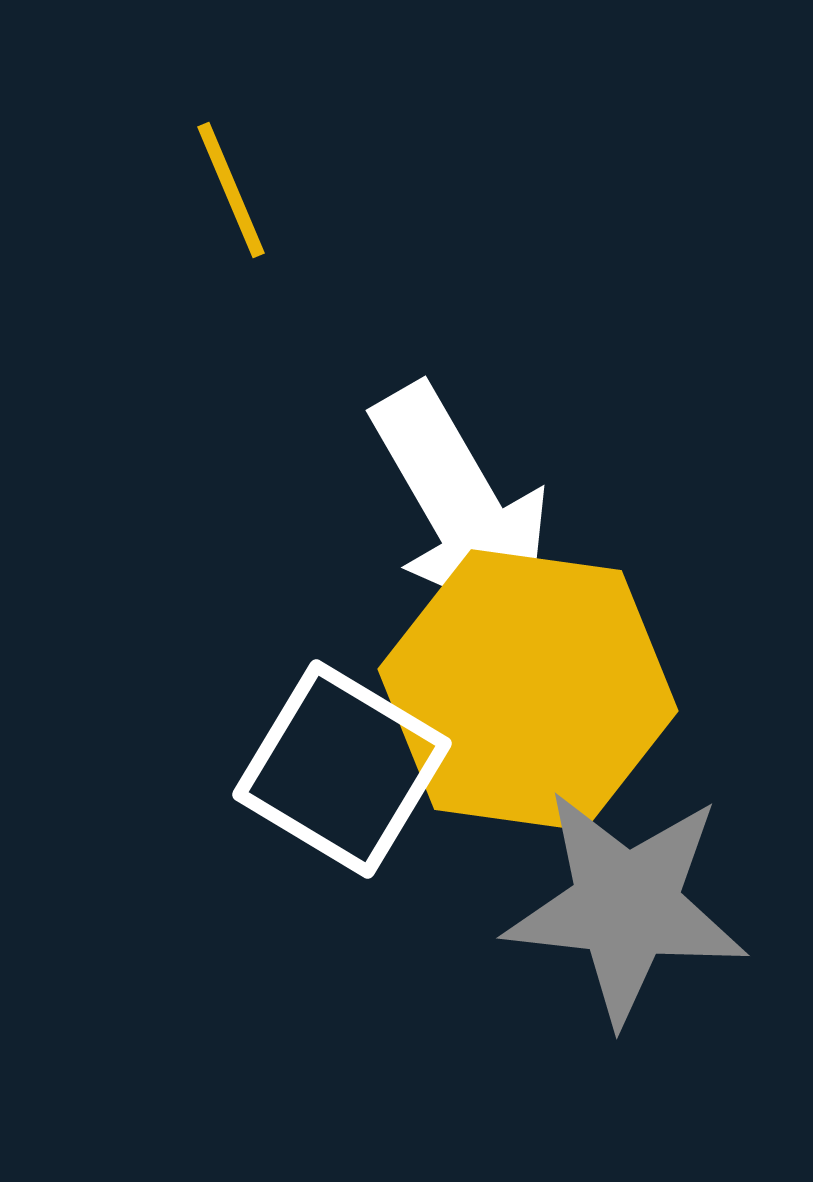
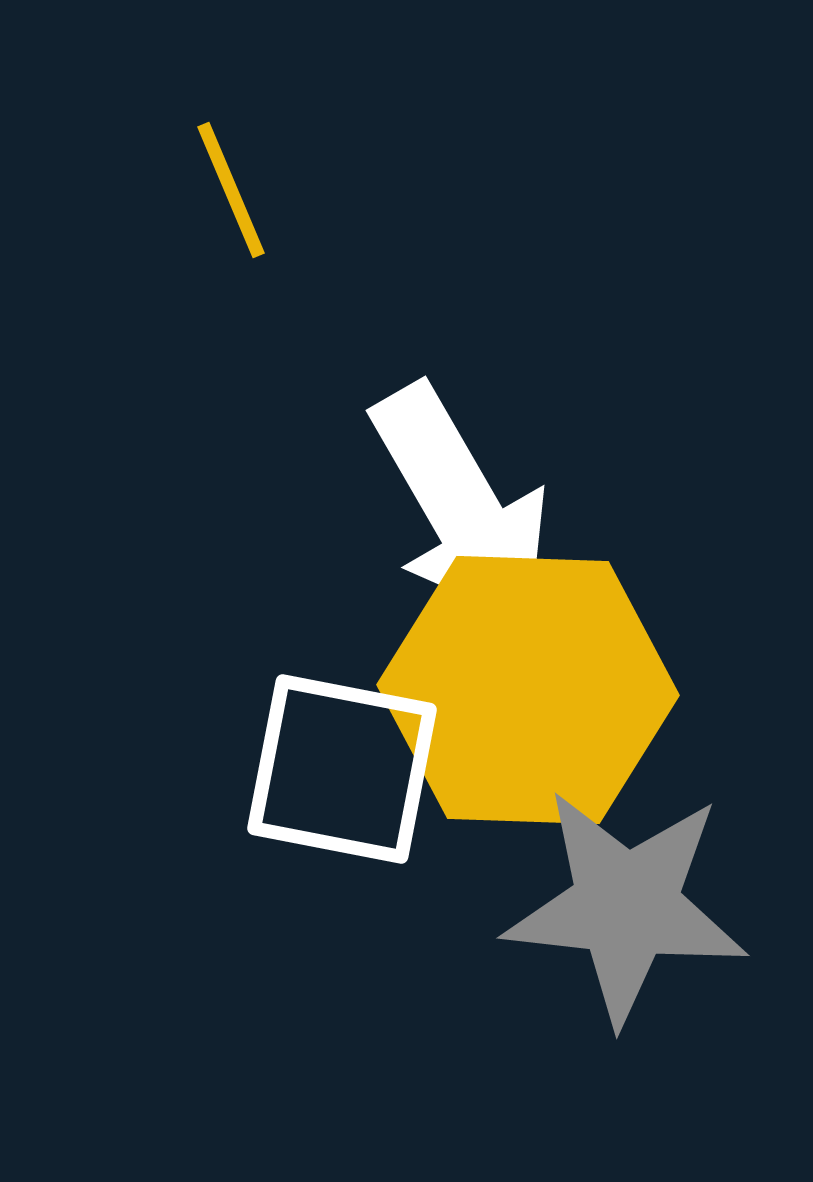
yellow hexagon: rotated 6 degrees counterclockwise
white square: rotated 20 degrees counterclockwise
